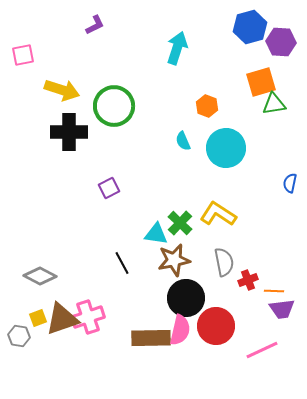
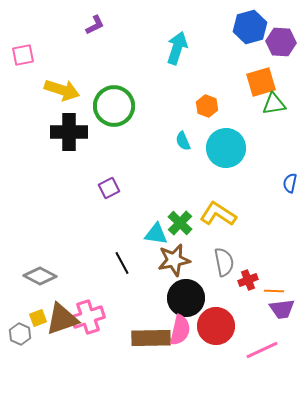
gray hexagon: moved 1 px right, 2 px up; rotated 15 degrees clockwise
